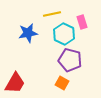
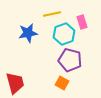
cyan hexagon: rotated 15 degrees clockwise
red trapezoid: rotated 45 degrees counterclockwise
